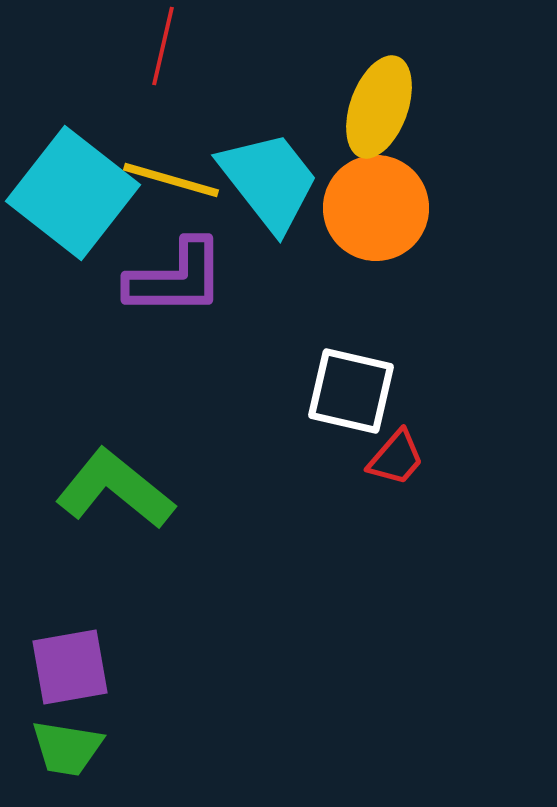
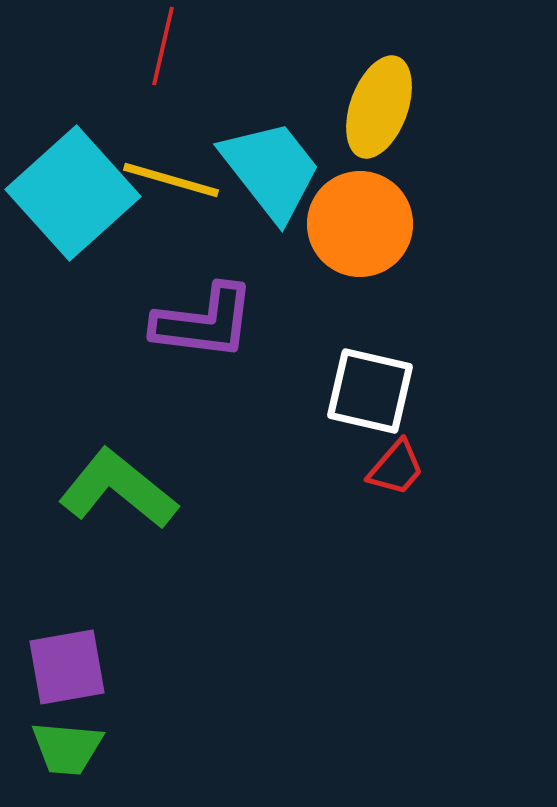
cyan trapezoid: moved 2 px right, 11 px up
cyan square: rotated 10 degrees clockwise
orange circle: moved 16 px left, 16 px down
purple L-shape: moved 28 px right, 44 px down; rotated 7 degrees clockwise
white square: moved 19 px right
red trapezoid: moved 10 px down
green L-shape: moved 3 px right
purple square: moved 3 px left
green trapezoid: rotated 4 degrees counterclockwise
